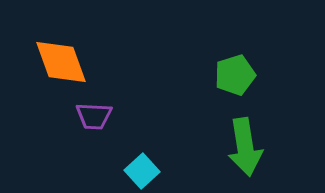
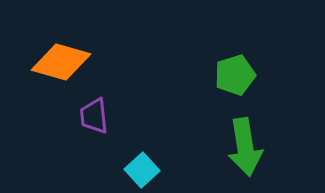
orange diamond: rotated 54 degrees counterclockwise
purple trapezoid: rotated 81 degrees clockwise
cyan square: moved 1 px up
